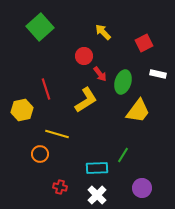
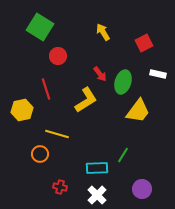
green square: rotated 16 degrees counterclockwise
yellow arrow: rotated 12 degrees clockwise
red circle: moved 26 px left
purple circle: moved 1 px down
